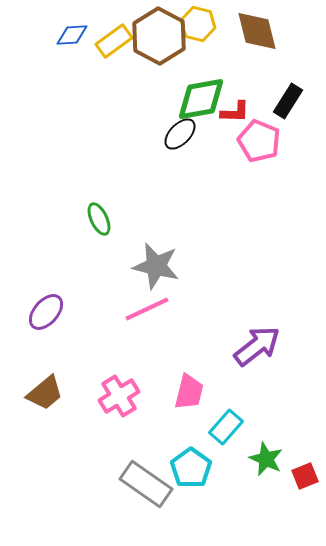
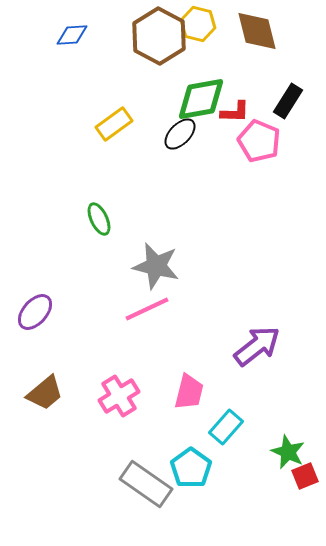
yellow rectangle: moved 83 px down
purple ellipse: moved 11 px left
green star: moved 22 px right, 7 px up
